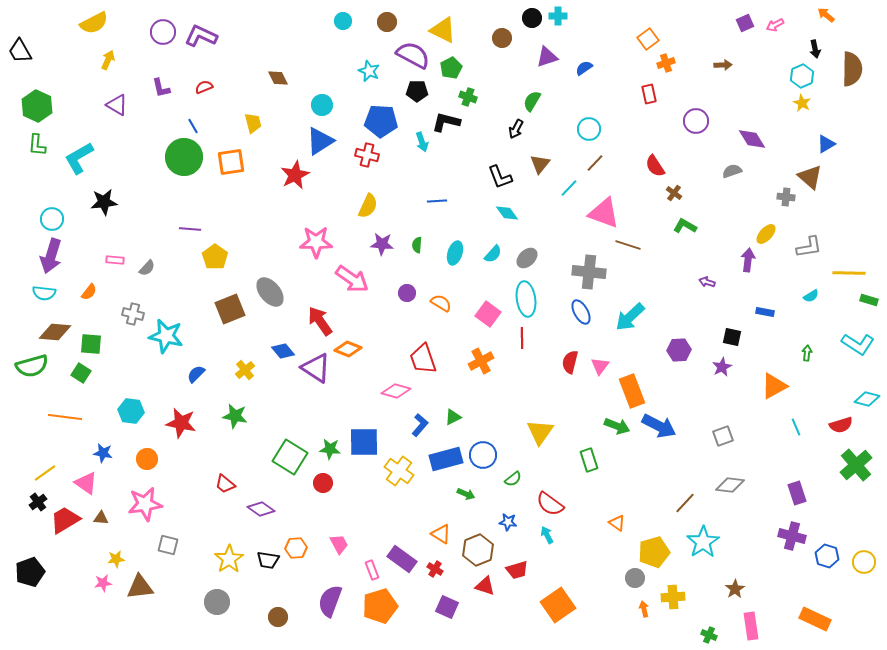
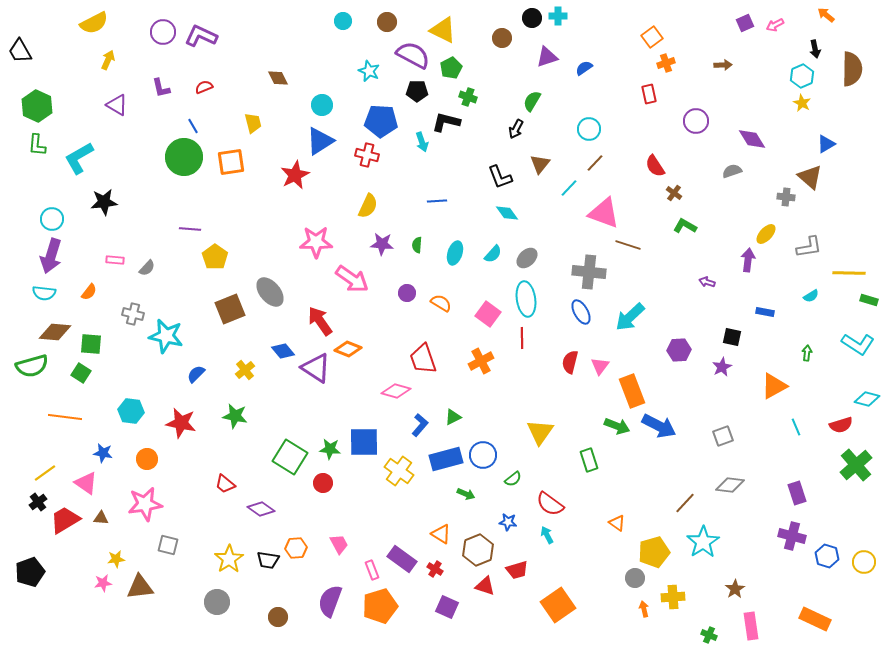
orange square at (648, 39): moved 4 px right, 2 px up
